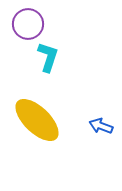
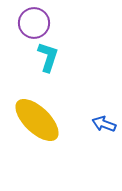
purple circle: moved 6 px right, 1 px up
blue arrow: moved 3 px right, 2 px up
